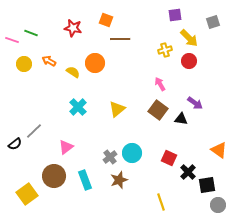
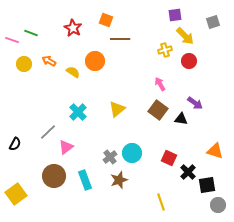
red star: rotated 18 degrees clockwise
yellow arrow: moved 4 px left, 2 px up
orange circle: moved 2 px up
cyan cross: moved 5 px down
gray line: moved 14 px right, 1 px down
black semicircle: rotated 24 degrees counterclockwise
orange triangle: moved 4 px left, 1 px down; rotated 18 degrees counterclockwise
yellow square: moved 11 px left
